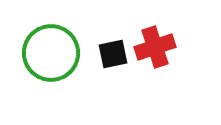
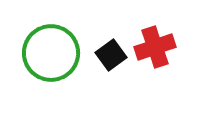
black square: moved 2 px left, 1 px down; rotated 24 degrees counterclockwise
